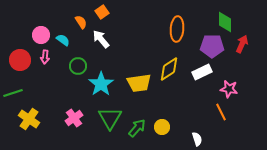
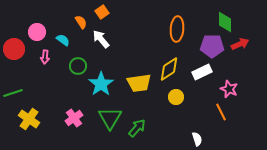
pink circle: moved 4 px left, 3 px up
red arrow: moved 2 px left; rotated 42 degrees clockwise
red circle: moved 6 px left, 11 px up
pink star: rotated 12 degrees clockwise
yellow circle: moved 14 px right, 30 px up
